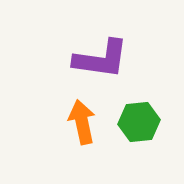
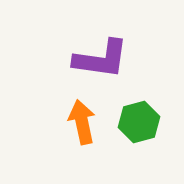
green hexagon: rotated 9 degrees counterclockwise
